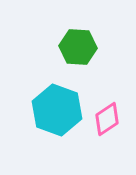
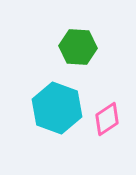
cyan hexagon: moved 2 px up
